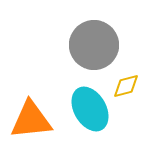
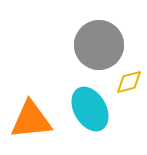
gray circle: moved 5 px right
yellow diamond: moved 3 px right, 4 px up
